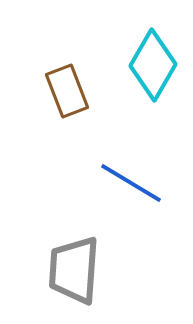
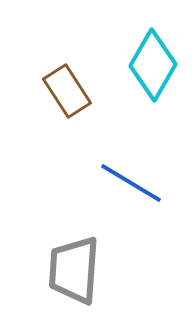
brown rectangle: rotated 12 degrees counterclockwise
